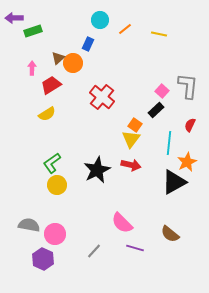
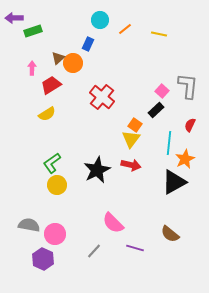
orange star: moved 2 px left, 3 px up
pink semicircle: moved 9 px left
